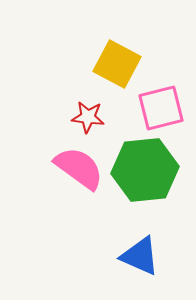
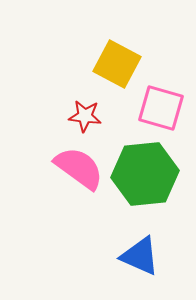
pink square: rotated 30 degrees clockwise
red star: moved 3 px left, 1 px up
green hexagon: moved 4 px down
